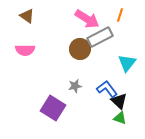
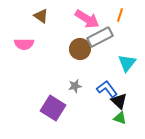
brown triangle: moved 14 px right
pink semicircle: moved 1 px left, 6 px up
